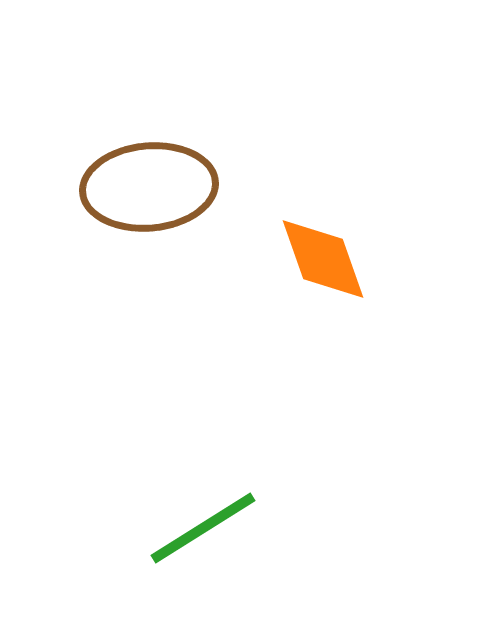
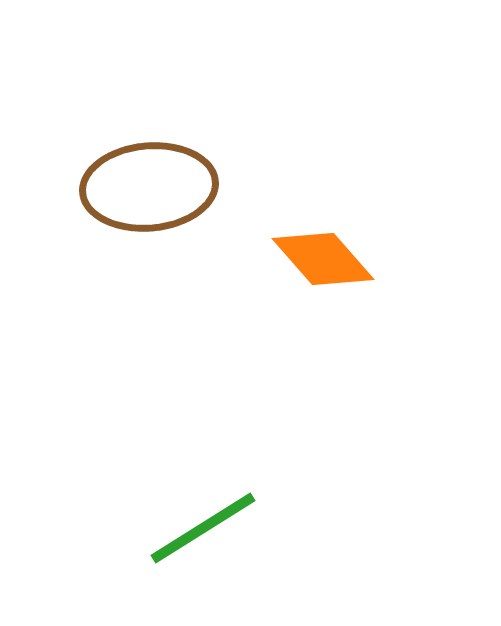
orange diamond: rotated 22 degrees counterclockwise
